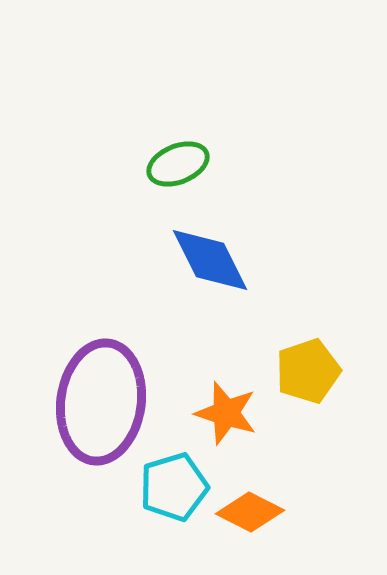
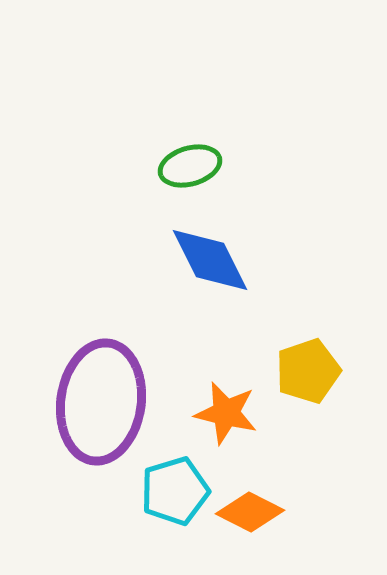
green ellipse: moved 12 px right, 2 px down; rotated 6 degrees clockwise
orange star: rotated 4 degrees counterclockwise
cyan pentagon: moved 1 px right, 4 px down
